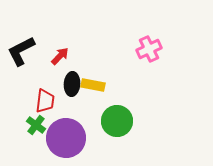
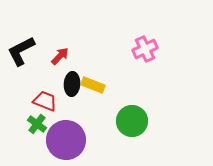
pink cross: moved 4 px left
yellow rectangle: rotated 10 degrees clockwise
red trapezoid: rotated 75 degrees counterclockwise
green circle: moved 15 px right
green cross: moved 1 px right, 1 px up
purple circle: moved 2 px down
